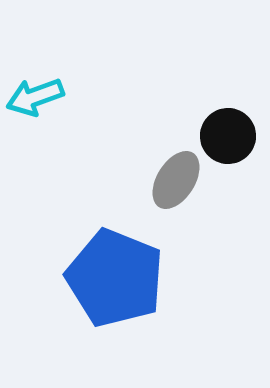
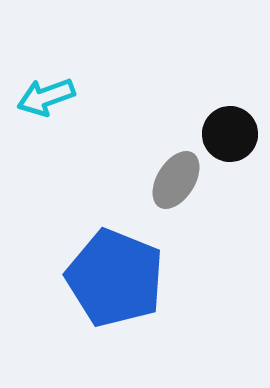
cyan arrow: moved 11 px right
black circle: moved 2 px right, 2 px up
